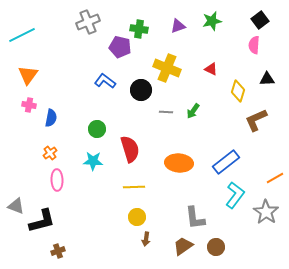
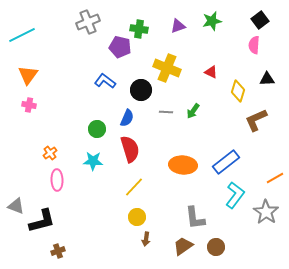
red triangle: moved 3 px down
blue semicircle: moved 76 px right; rotated 12 degrees clockwise
orange ellipse: moved 4 px right, 2 px down
yellow line: rotated 45 degrees counterclockwise
